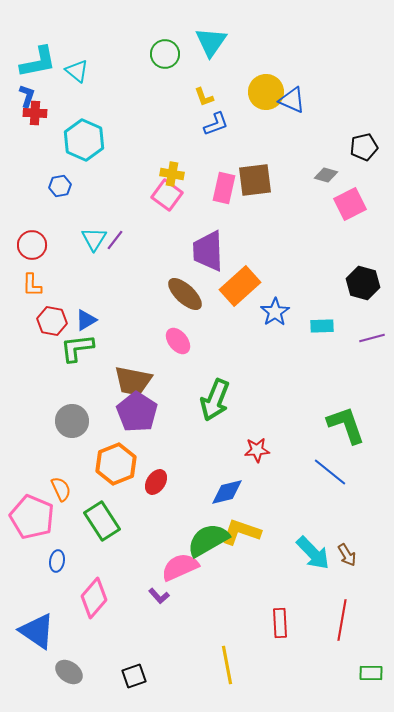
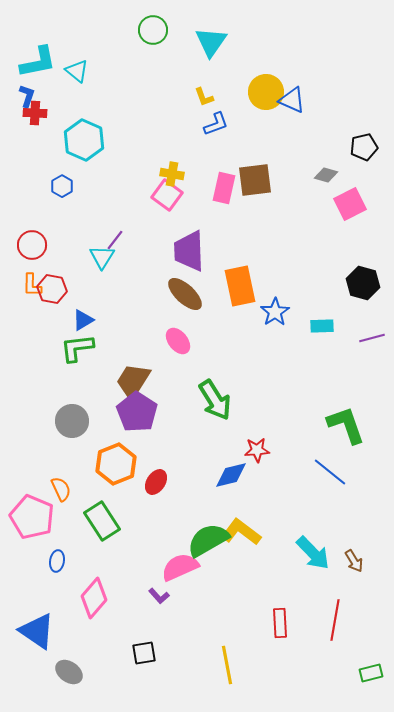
green circle at (165, 54): moved 12 px left, 24 px up
blue hexagon at (60, 186): moved 2 px right; rotated 20 degrees counterclockwise
cyan triangle at (94, 239): moved 8 px right, 18 px down
purple trapezoid at (208, 251): moved 19 px left
orange rectangle at (240, 286): rotated 60 degrees counterclockwise
blue triangle at (86, 320): moved 3 px left
red hexagon at (52, 321): moved 32 px up
brown trapezoid at (133, 381): rotated 111 degrees clockwise
green arrow at (215, 400): rotated 54 degrees counterclockwise
blue diamond at (227, 492): moved 4 px right, 17 px up
yellow L-shape at (241, 532): rotated 18 degrees clockwise
brown arrow at (347, 555): moved 7 px right, 6 px down
red line at (342, 620): moved 7 px left
green rectangle at (371, 673): rotated 15 degrees counterclockwise
black square at (134, 676): moved 10 px right, 23 px up; rotated 10 degrees clockwise
